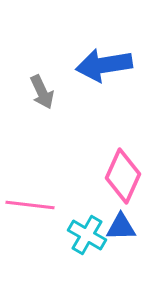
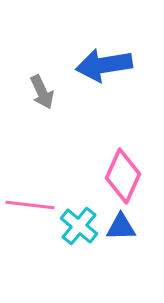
cyan cross: moved 8 px left, 9 px up; rotated 9 degrees clockwise
